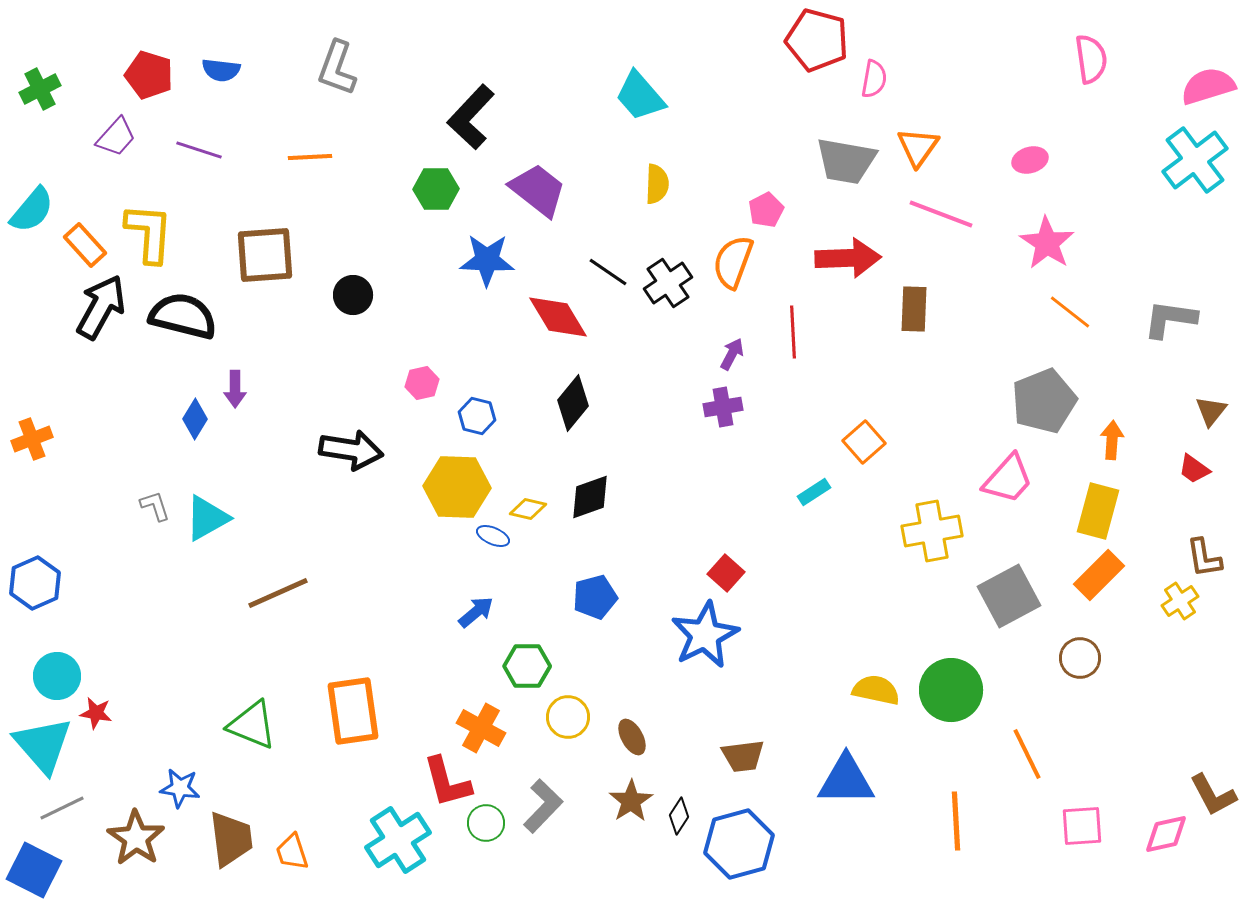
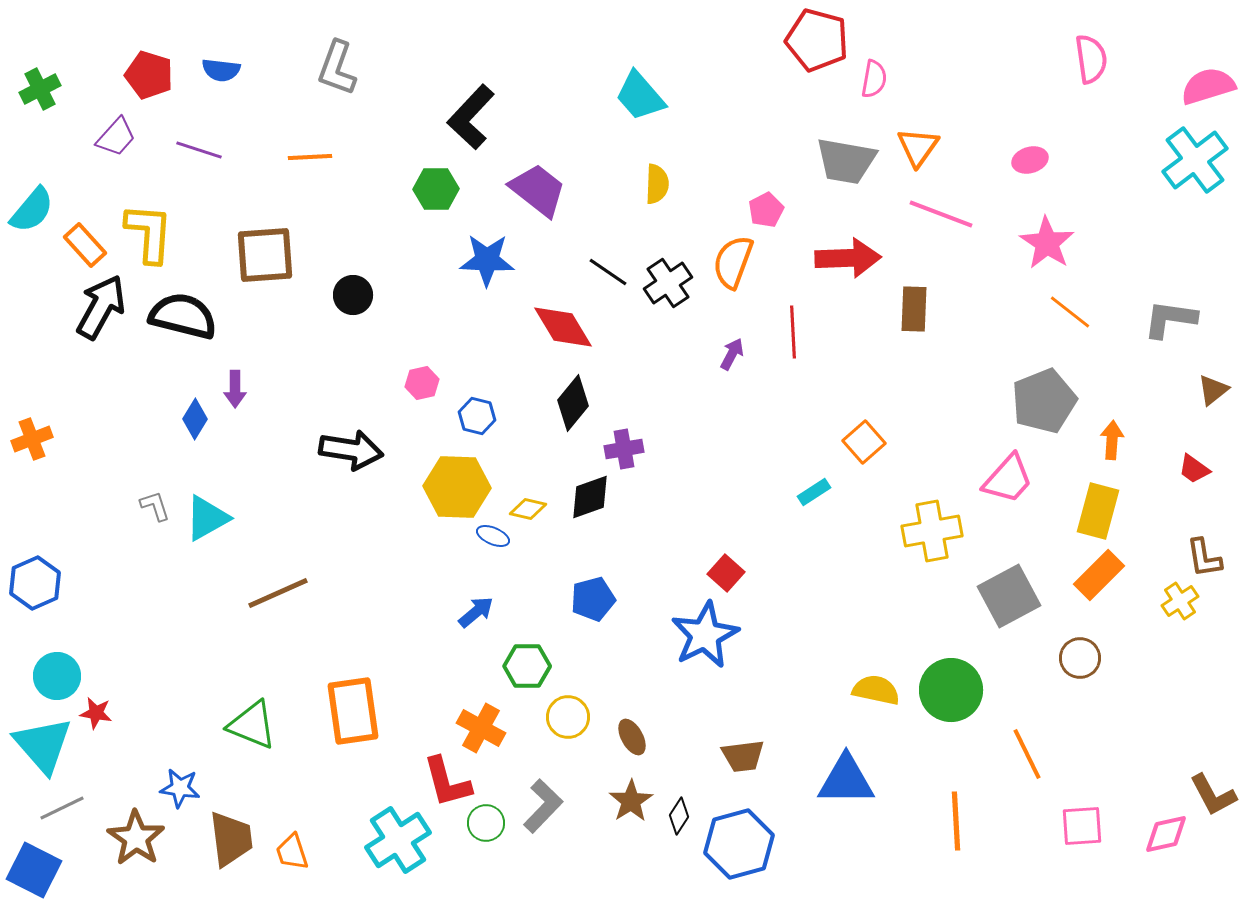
red diamond at (558, 317): moved 5 px right, 10 px down
purple cross at (723, 407): moved 99 px left, 42 px down
brown triangle at (1211, 411): moved 2 px right, 21 px up; rotated 12 degrees clockwise
blue pentagon at (595, 597): moved 2 px left, 2 px down
